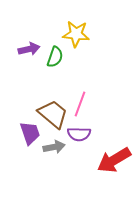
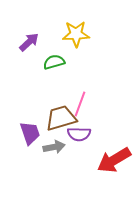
yellow star: rotated 8 degrees counterclockwise
purple arrow: moved 7 px up; rotated 30 degrees counterclockwise
green semicircle: moved 1 px left, 5 px down; rotated 125 degrees counterclockwise
brown trapezoid: moved 8 px right, 4 px down; rotated 56 degrees counterclockwise
